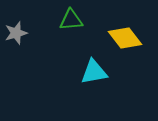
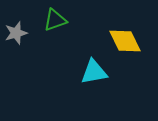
green triangle: moved 16 px left; rotated 15 degrees counterclockwise
yellow diamond: moved 3 px down; rotated 12 degrees clockwise
